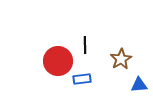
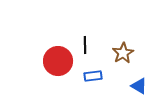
brown star: moved 2 px right, 6 px up
blue rectangle: moved 11 px right, 3 px up
blue triangle: moved 1 px down; rotated 36 degrees clockwise
